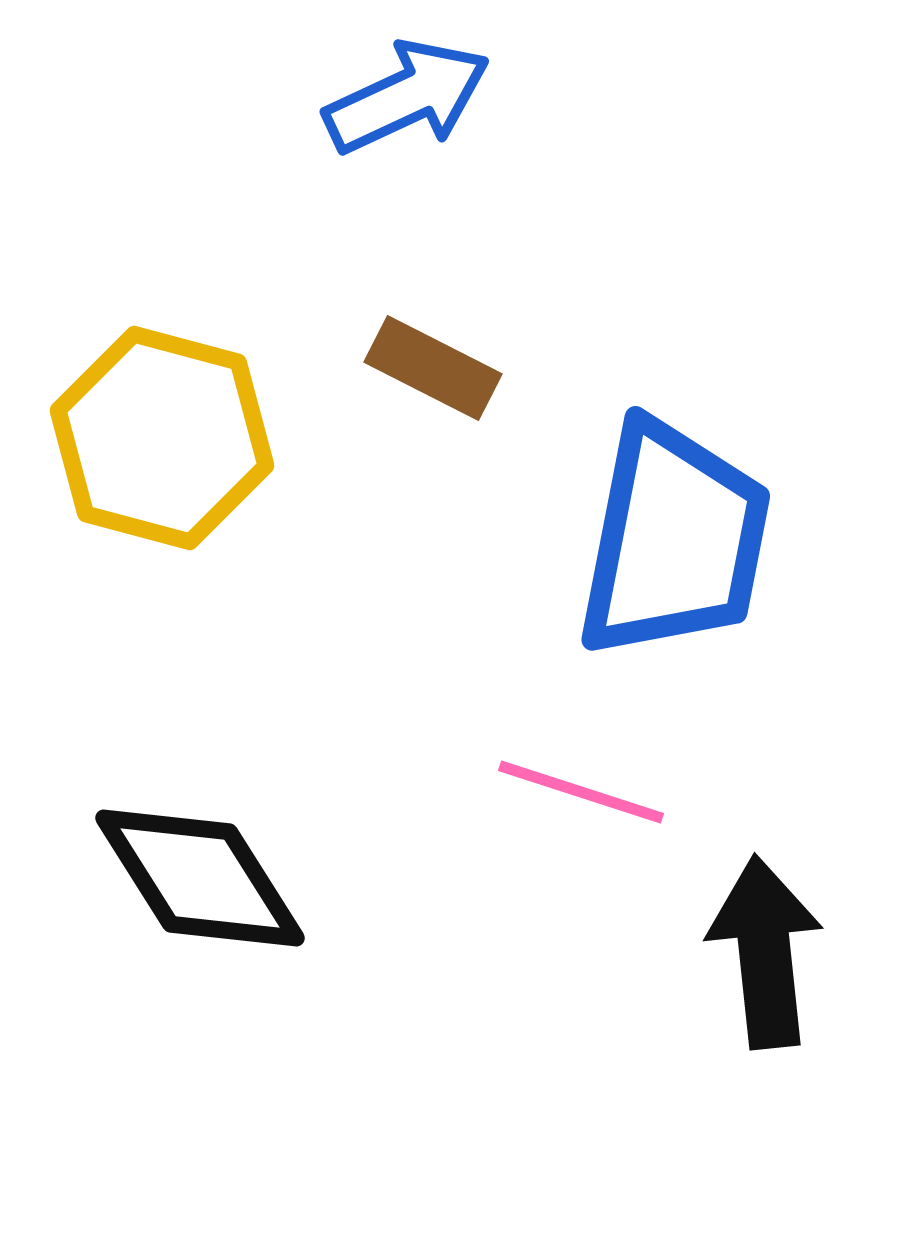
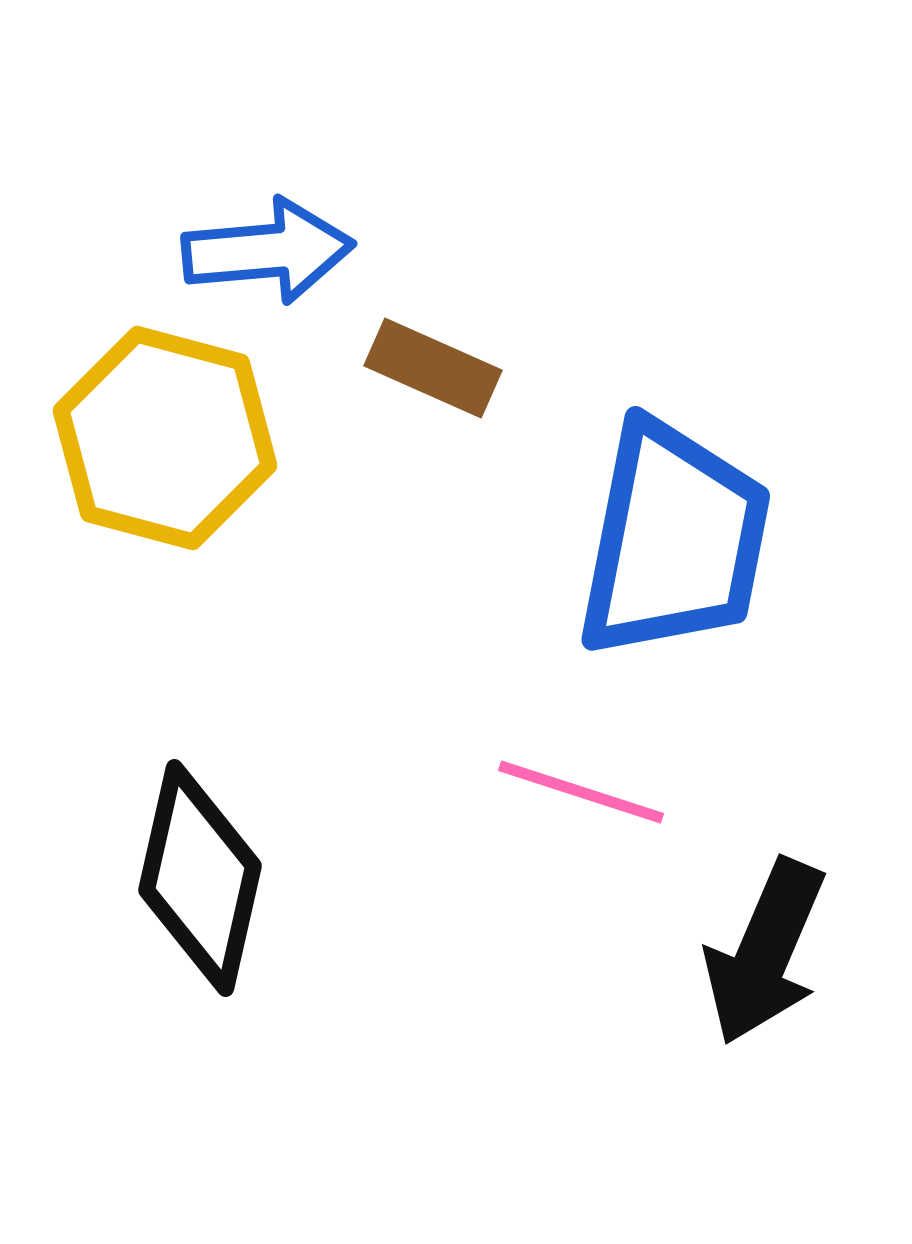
blue arrow: moved 139 px left, 154 px down; rotated 20 degrees clockwise
brown rectangle: rotated 3 degrees counterclockwise
yellow hexagon: moved 3 px right
black diamond: rotated 45 degrees clockwise
black arrow: rotated 151 degrees counterclockwise
